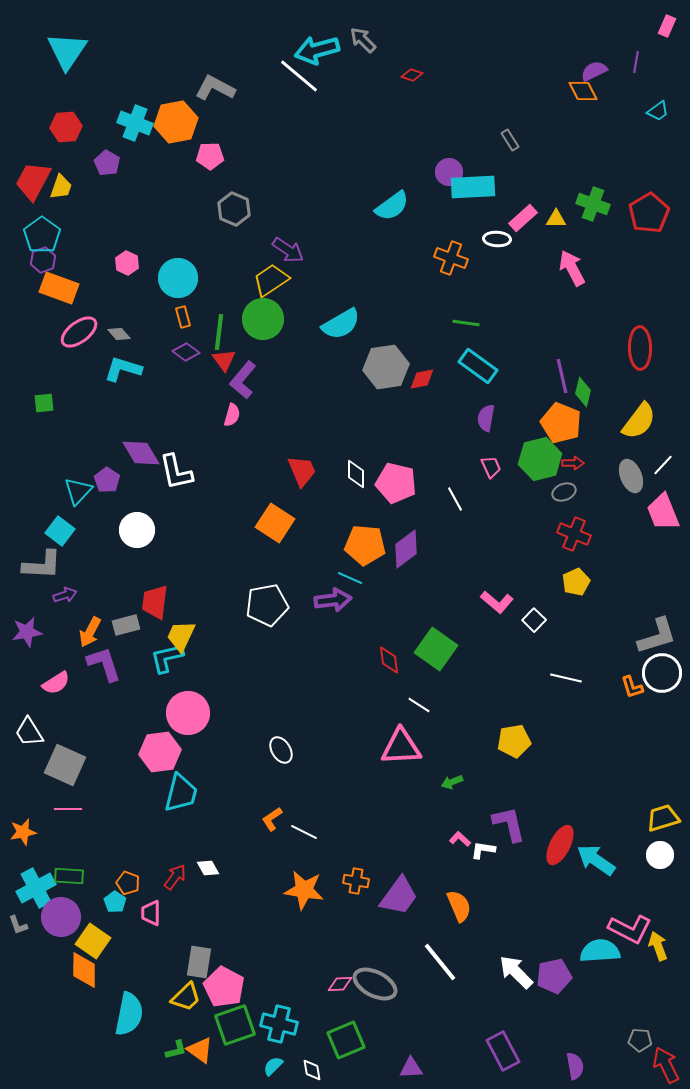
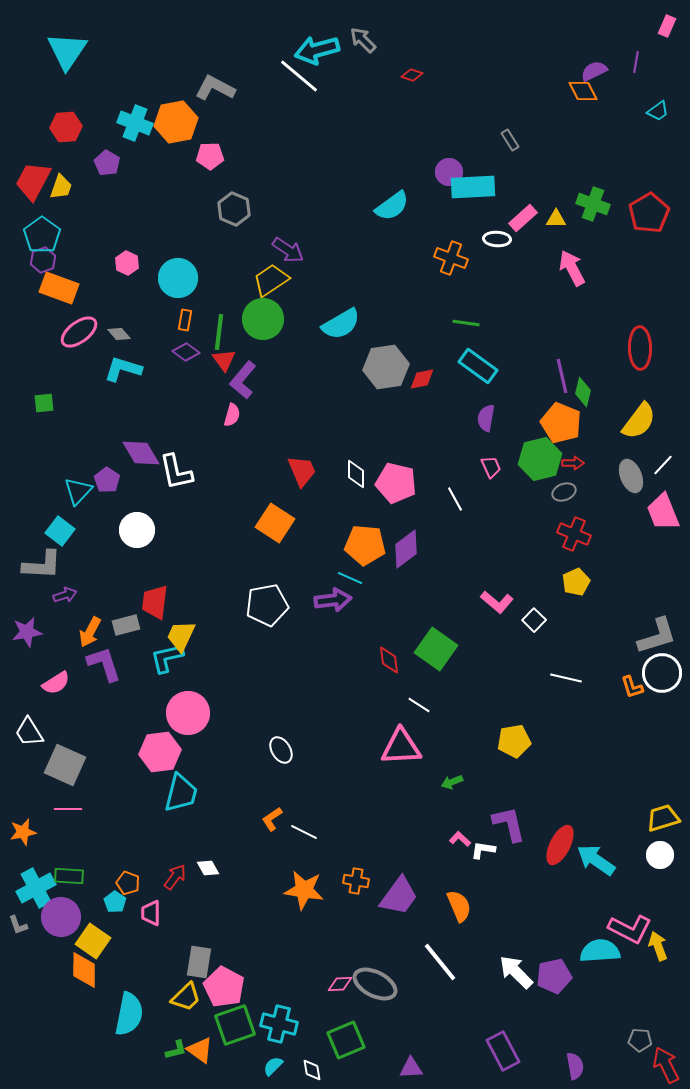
orange rectangle at (183, 317): moved 2 px right, 3 px down; rotated 25 degrees clockwise
